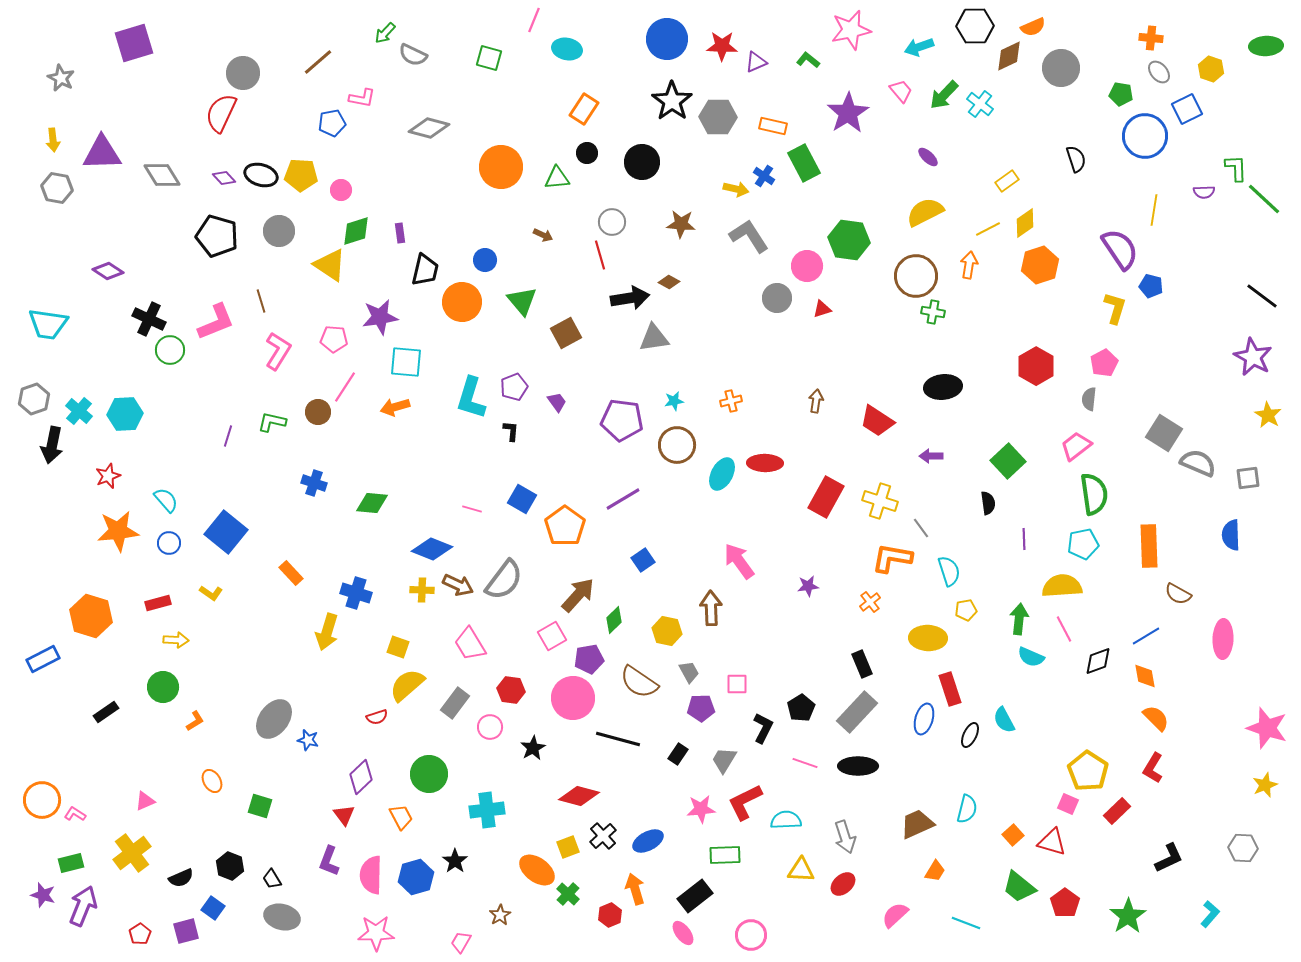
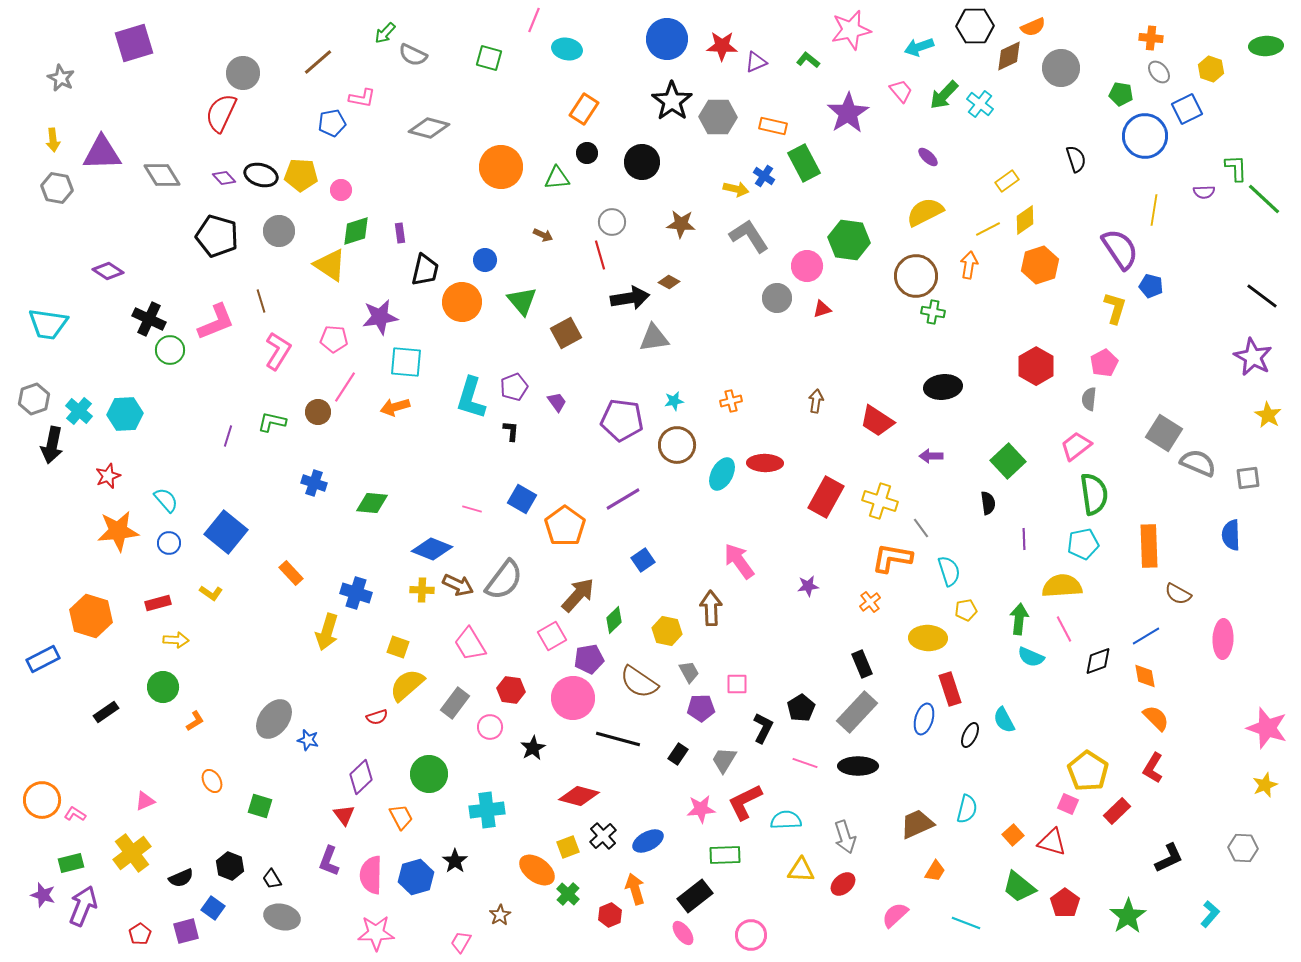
yellow diamond at (1025, 223): moved 3 px up
